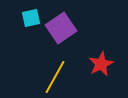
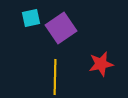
red star: rotated 15 degrees clockwise
yellow line: rotated 28 degrees counterclockwise
